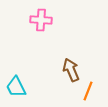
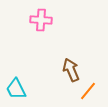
cyan trapezoid: moved 2 px down
orange line: rotated 18 degrees clockwise
